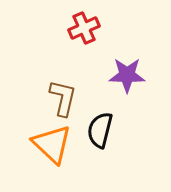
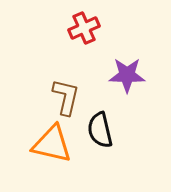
brown L-shape: moved 3 px right, 1 px up
black semicircle: rotated 27 degrees counterclockwise
orange triangle: rotated 30 degrees counterclockwise
